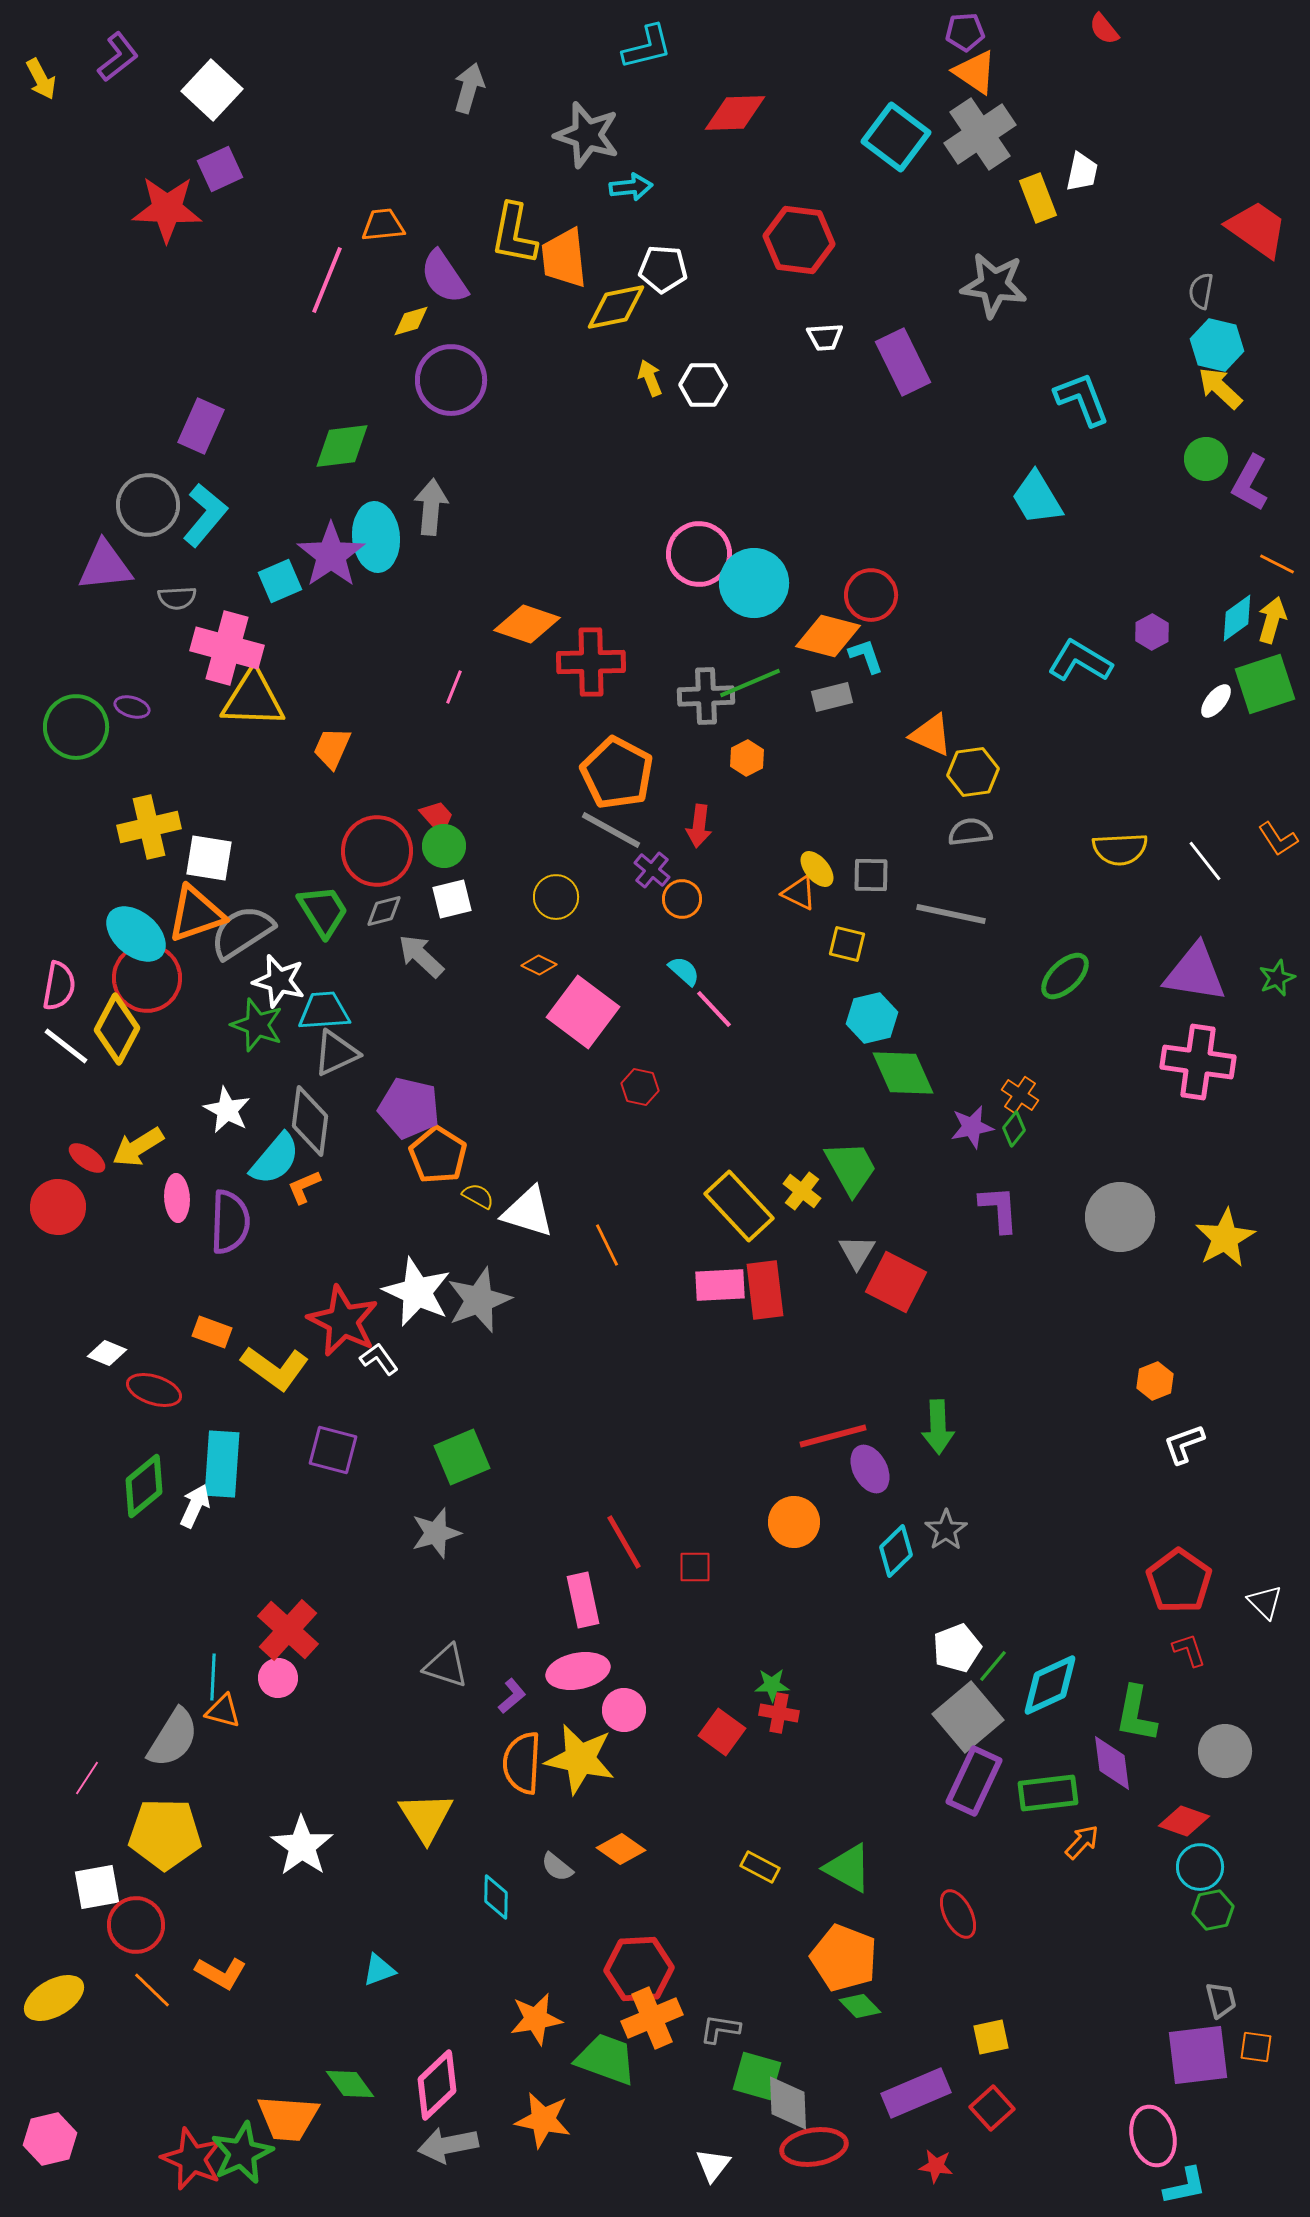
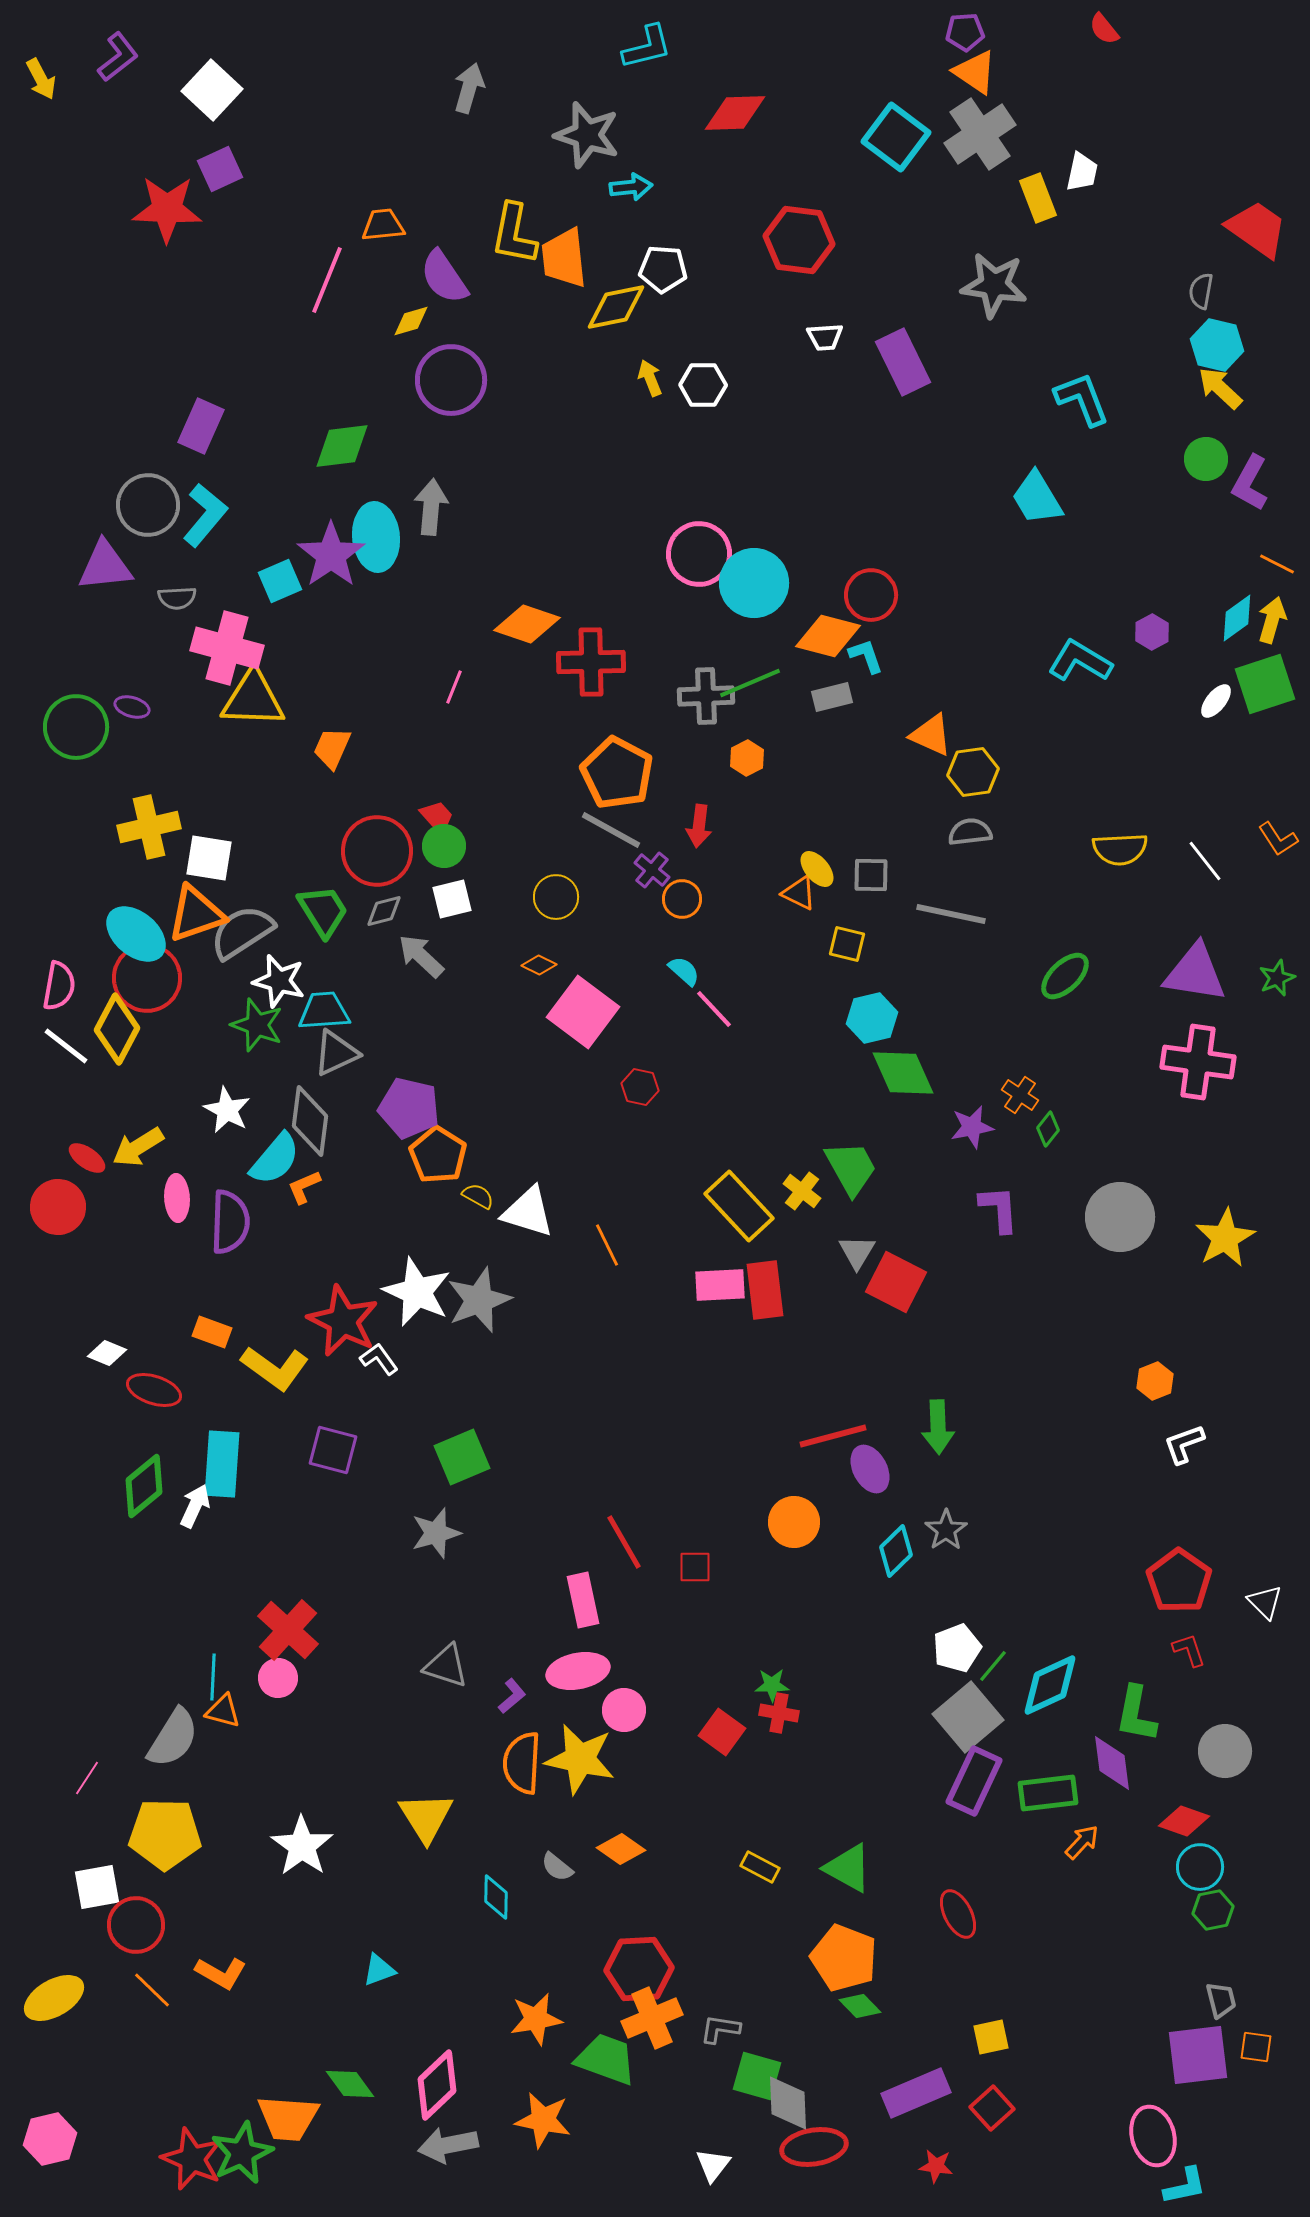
green diamond at (1014, 1129): moved 34 px right
